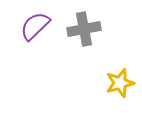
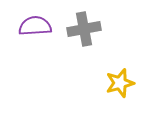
purple semicircle: rotated 40 degrees clockwise
